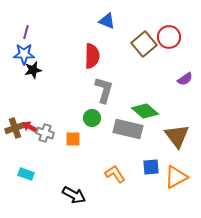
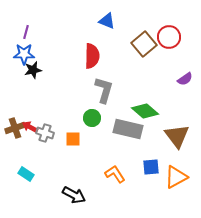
cyan rectangle: rotated 14 degrees clockwise
